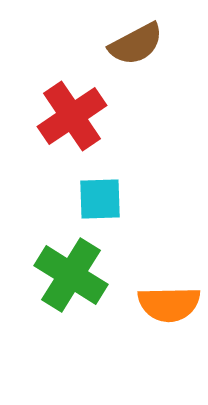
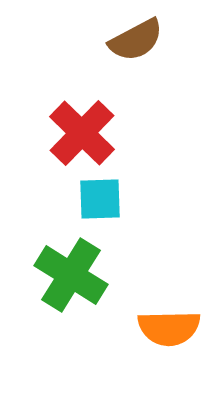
brown semicircle: moved 4 px up
red cross: moved 10 px right, 17 px down; rotated 12 degrees counterclockwise
orange semicircle: moved 24 px down
